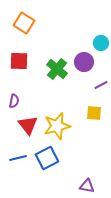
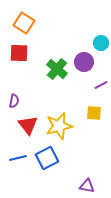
red square: moved 8 px up
yellow star: moved 2 px right
